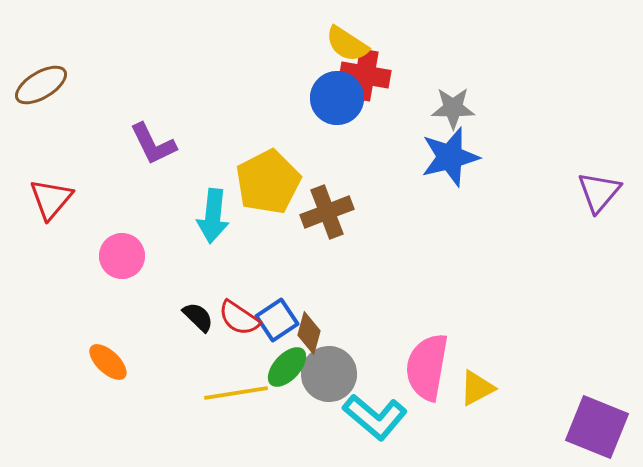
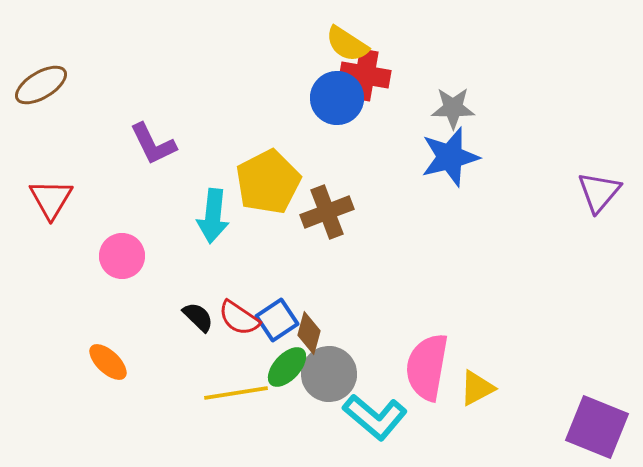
red triangle: rotated 9 degrees counterclockwise
